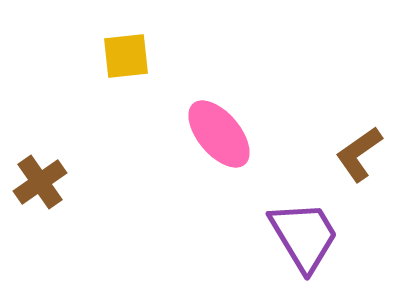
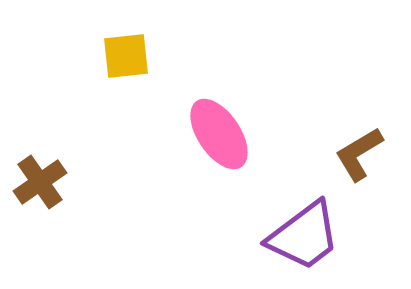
pink ellipse: rotated 6 degrees clockwise
brown L-shape: rotated 4 degrees clockwise
purple trapezoid: rotated 84 degrees clockwise
